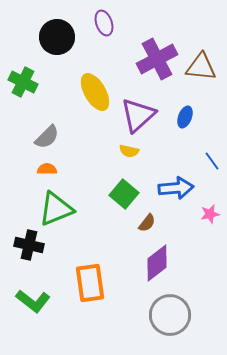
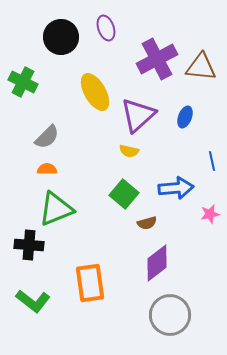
purple ellipse: moved 2 px right, 5 px down
black circle: moved 4 px right
blue line: rotated 24 degrees clockwise
brown semicircle: rotated 36 degrees clockwise
black cross: rotated 8 degrees counterclockwise
